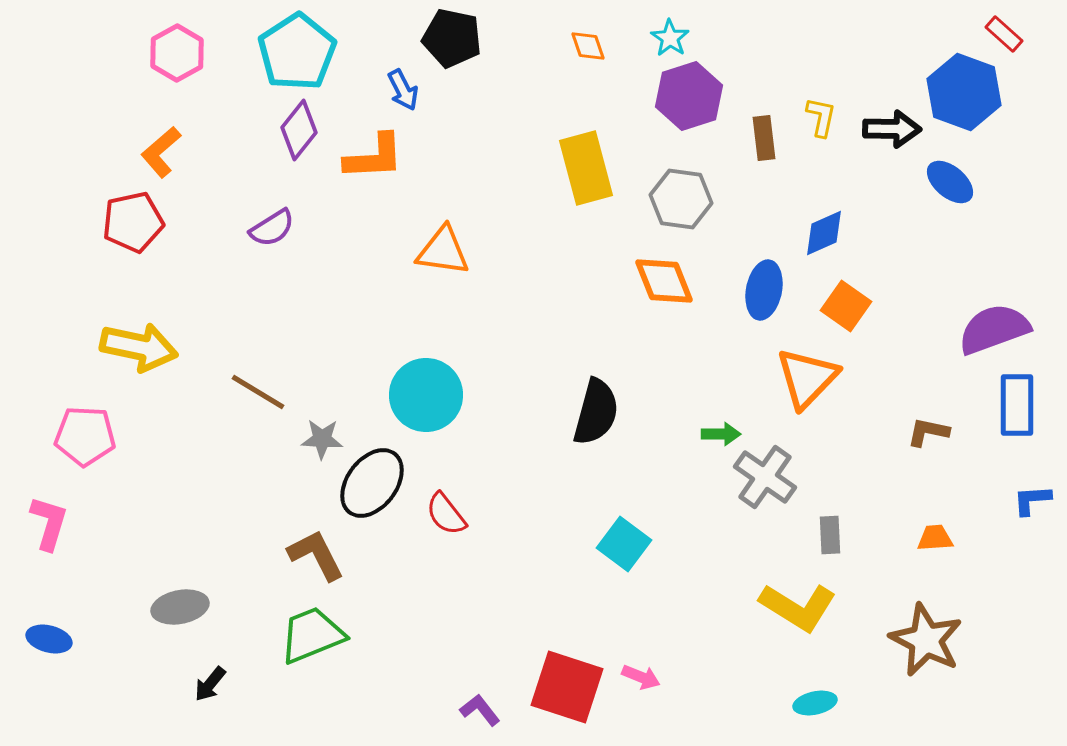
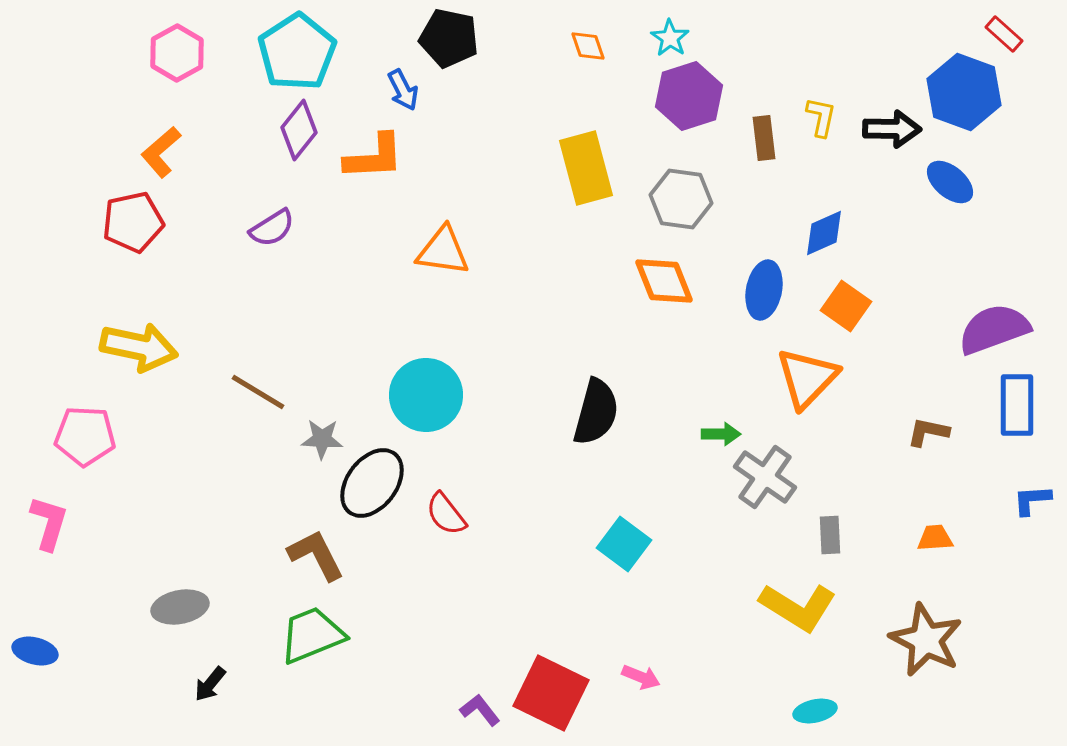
black pentagon at (452, 38): moved 3 px left
blue ellipse at (49, 639): moved 14 px left, 12 px down
red square at (567, 687): moved 16 px left, 6 px down; rotated 8 degrees clockwise
cyan ellipse at (815, 703): moved 8 px down
